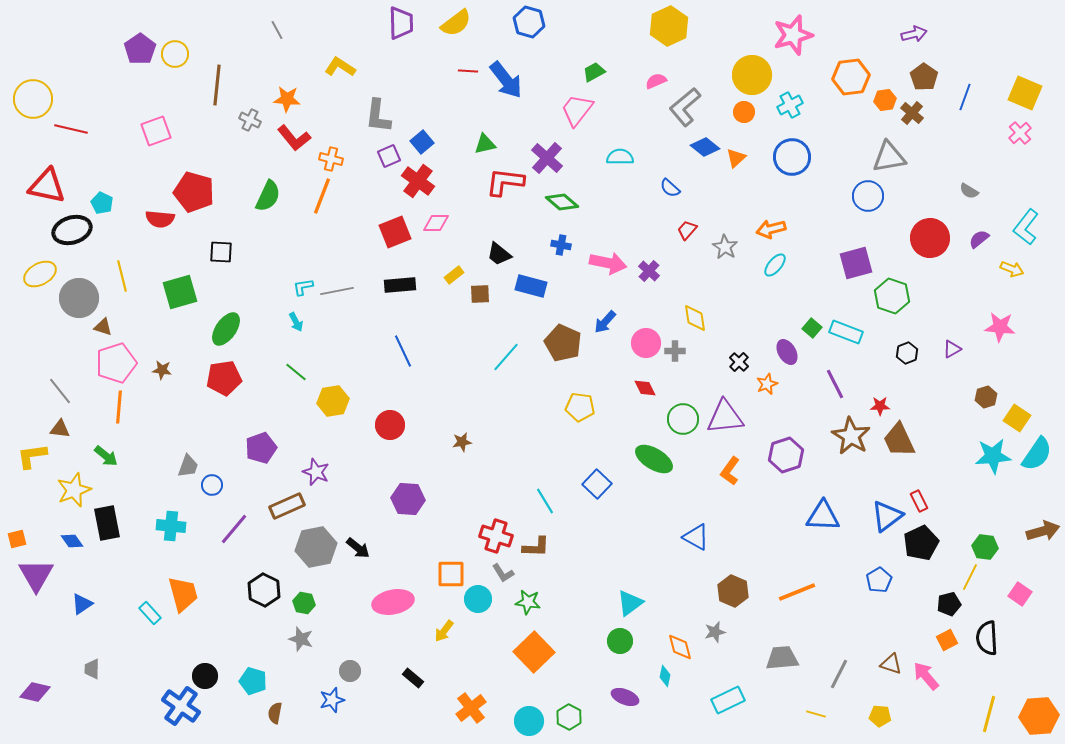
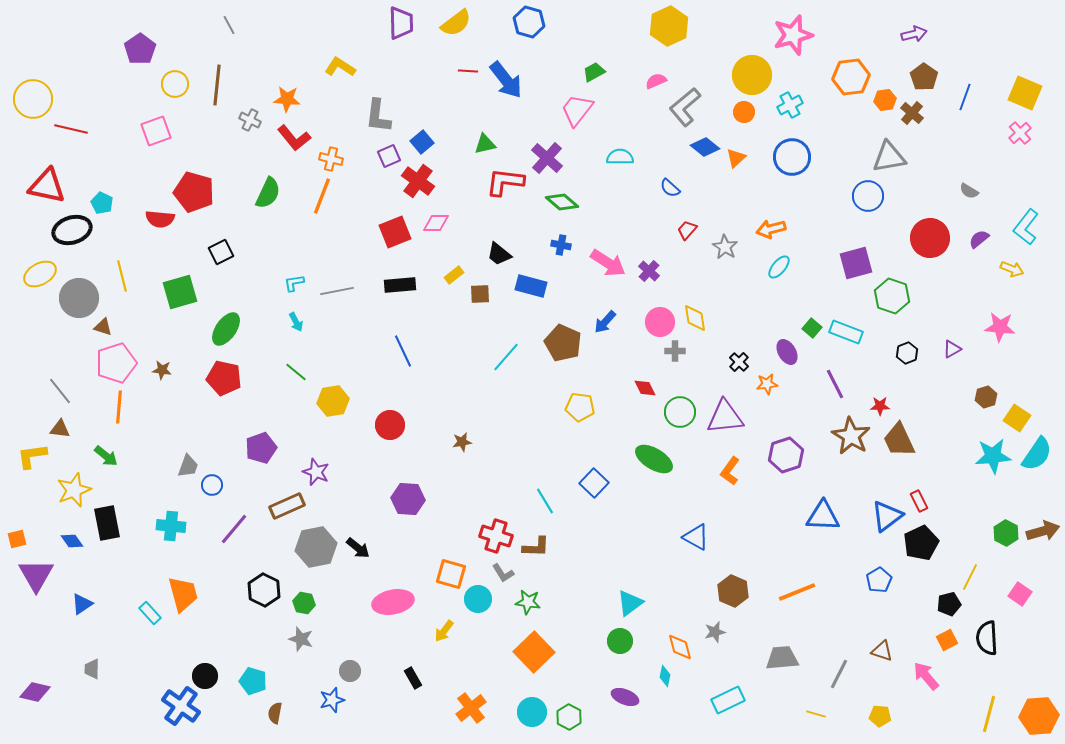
gray line at (277, 30): moved 48 px left, 5 px up
yellow circle at (175, 54): moved 30 px down
green semicircle at (268, 196): moved 3 px up
black square at (221, 252): rotated 30 degrees counterclockwise
pink arrow at (608, 263): rotated 21 degrees clockwise
cyan ellipse at (775, 265): moved 4 px right, 2 px down
cyan L-shape at (303, 287): moved 9 px left, 4 px up
pink circle at (646, 343): moved 14 px right, 21 px up
red pentagon at (224, 378): rotated 20 degrees clockwise
orange star at (767, 384): rotated 15 degrees clockwise
green circle at (683, 419): moved 3 px left, 7 px up
blue square at (597, 484): moved 3 px left, 1 px up
green hexagon at (985, 547): moved 21 px right, 14 px up; rotated 20 degrees clockwise
orange square at (451, 574): rotated 16 degrees clockwise
brown triangle at (891, 664): moved 9 px left, 13 px up
black rectangle at (413, 678): rotated 20 degrees clockwise
cyan circle at (529, 721): moved 3 px right, 9 px up
